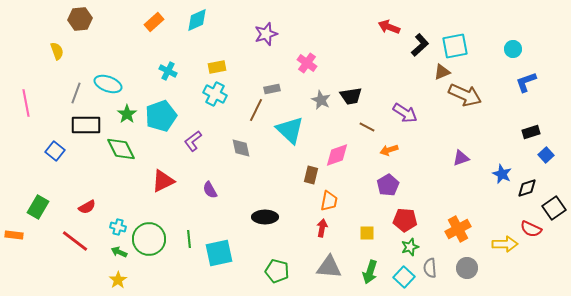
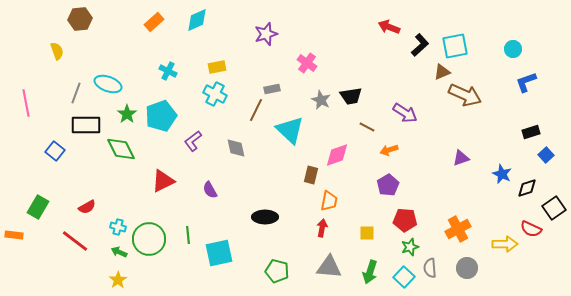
gray diamond at (241, 148): moved 5 px left
green line at (189, 239): moved 1 px left, 4 px up
